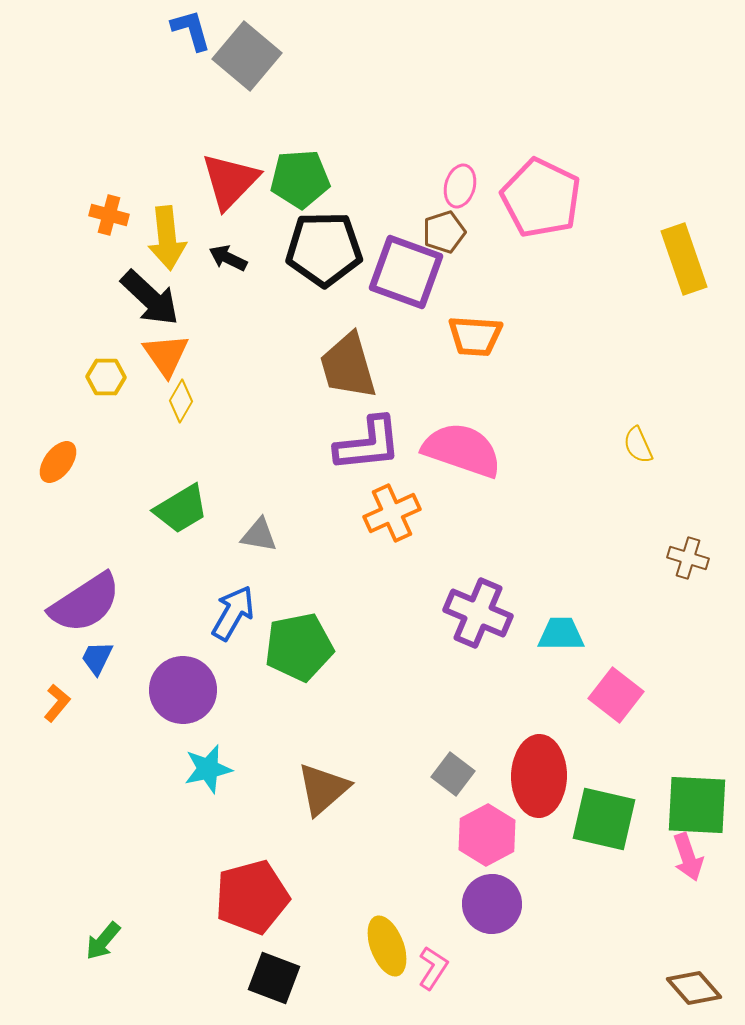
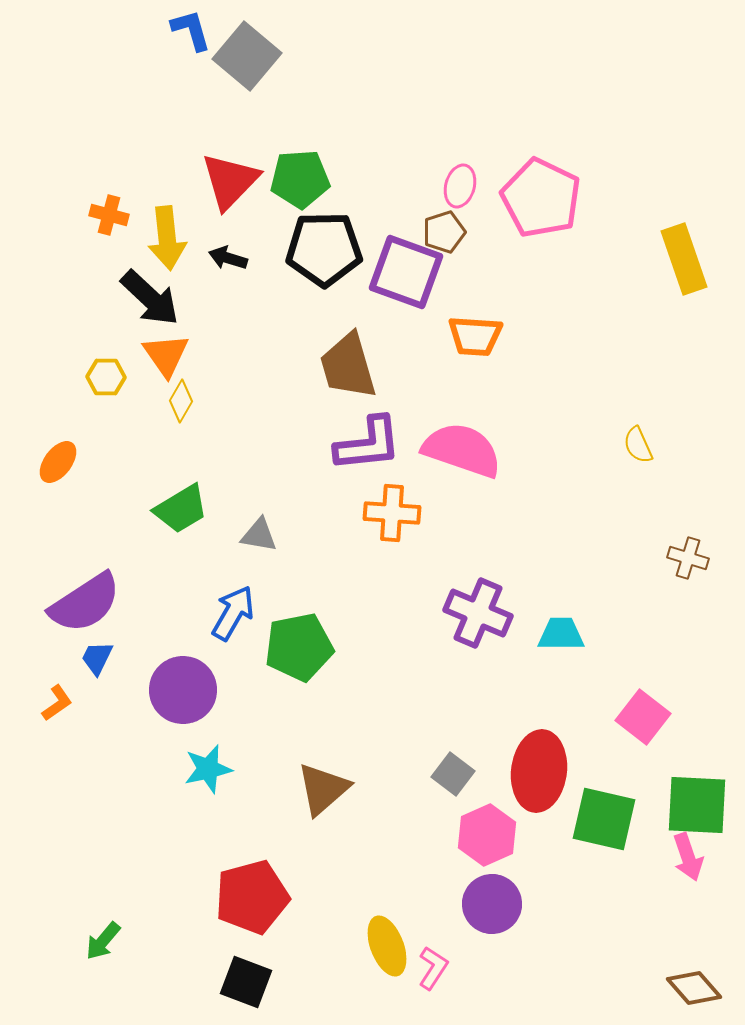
black arrow at (228, 258): rotated 9 degrees counterclockwise
orange cross at (392, 513): rotated 28 degrees clockwise
pink square at (616, 695): moved 27 px right, 22 px down
orange L-shape at (57, 703): rotated 15 degrees clockwise
red ellipse at (539, 776): moved 5 px up; rotated 6 degrees clockwise
pink hexagon at (487, 835): rotated 4 degrees clockwise
black square at (274, 978): moved 28 px left, 4 px down
